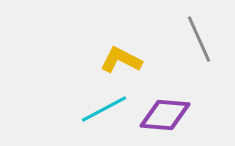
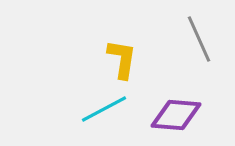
yellow L-shape: moved 1 px right, 1 px up; rotated 72 degrees clockwise
purple diamond: moved 11 px right
